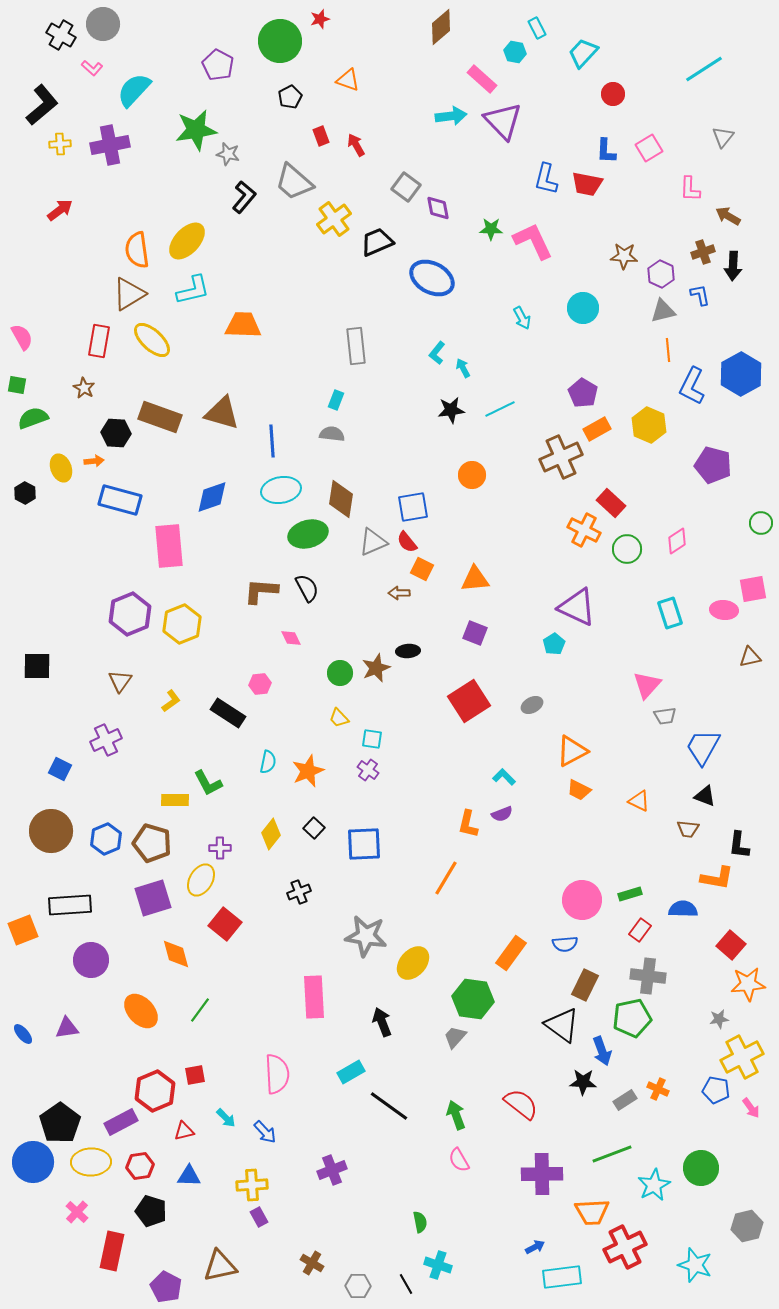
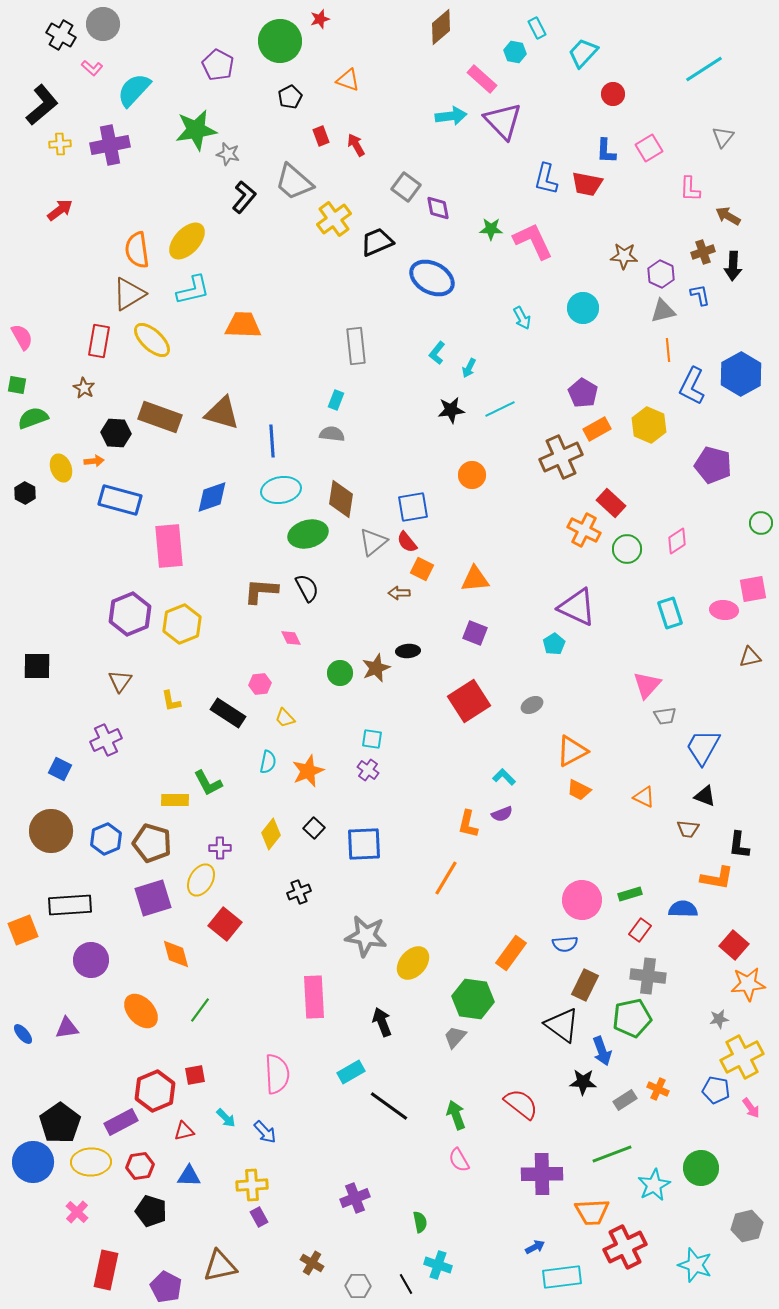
cyan arrow at (463, 368): moved 6 px right; rotated 126 degrees counterclockwise
gray triangle at (373, 542): rotated 16 degrees counterclockwise
yellow L-shape at (171, 701): rotated 115 degrees clockwise
yellow trapezoid at (339, 718): moved 54 px left
orange triangle at (639, 801): moved 5 px right, 4 px up
red square at (731, 945): moved 3 px right
purple cross at (332, 1170): moved 23 px right, 28 px down
red rectangle at (112, 1251): moved 6 px left, 19 px down
